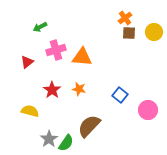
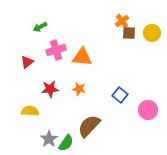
orange cross: moved 3 px left, 3 px down
yellow circle: moved 2 px left, 1 px down
red star: moved 2 px left, 1 px up; rotated 30 degrees clockwise
yellow semicircle: rotated 12 degrees counterclockwise
